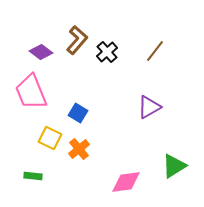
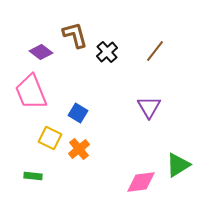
brown L-shape: moved 2 px left, 5 px up; rotated 56 degrees counterclockwise
purple triangle: rotated 30 degrees counterclockwise
green triangle: moved 4 px right, 1 px up
pink diamond: moved 15 px right
